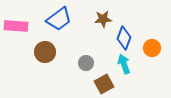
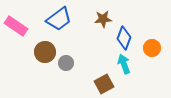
pink rectangle: rotated 30 degrees clockwise
gray circle: moved 20 px left
